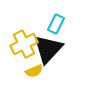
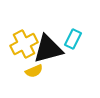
cyan rectangle: moved 17 px right, 15 px down
black triangle: rotated 32 degrees clockwise
